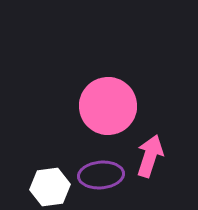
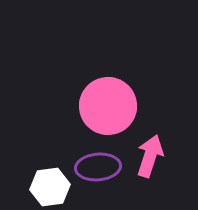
purple ellipse: moved 3 px left, 8 px up
